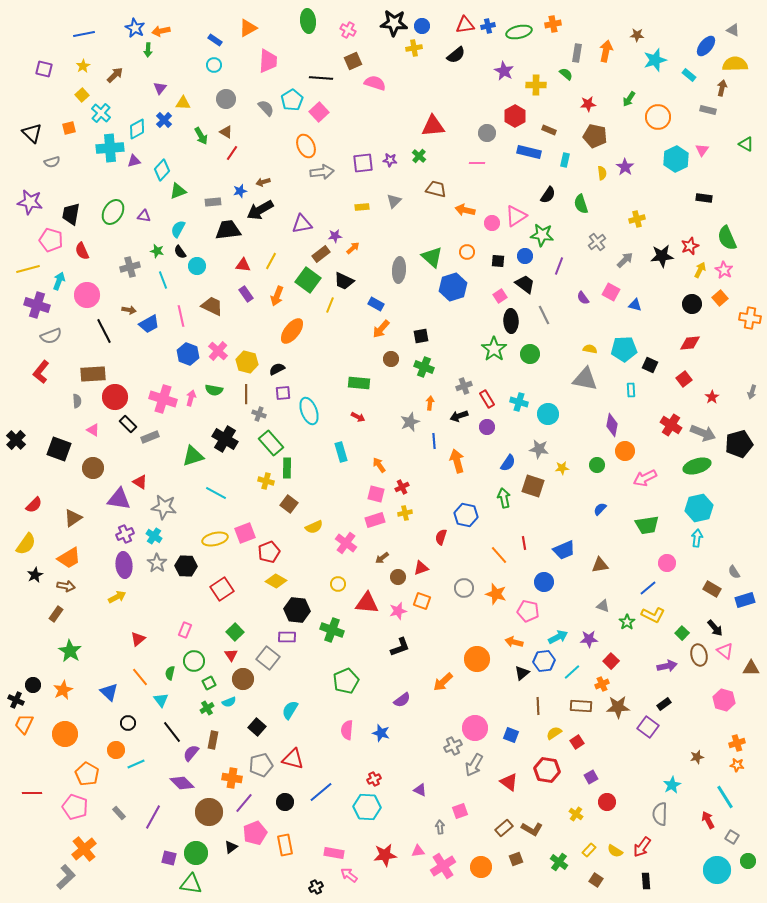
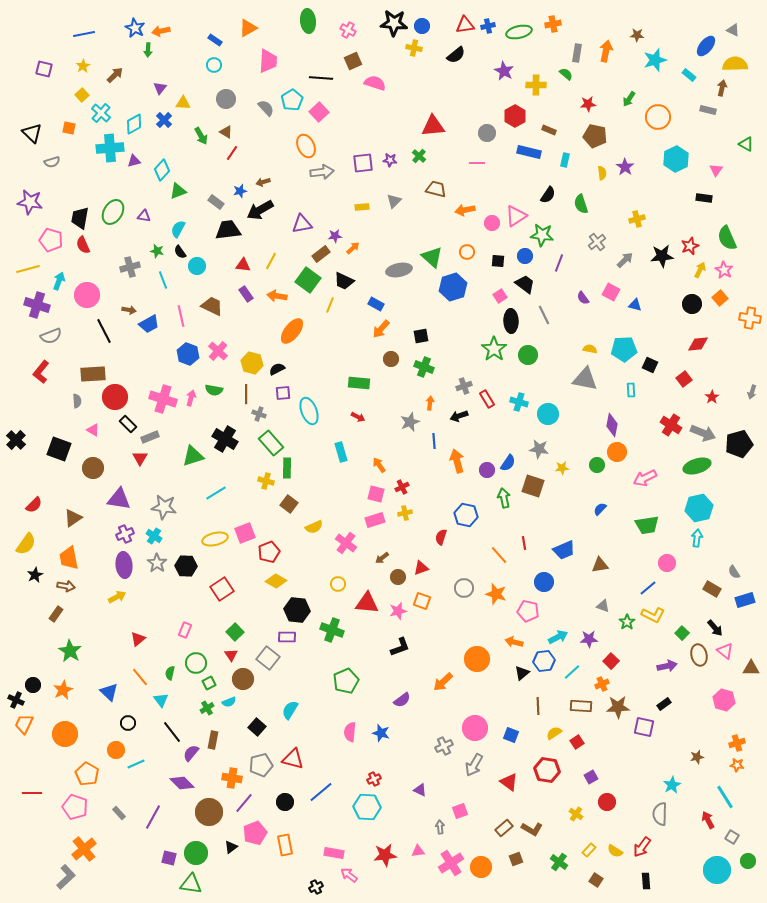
yellow cross at (414, 48): rotated 21 degrees clockwise
orange square at (69, 128): rotated 24 degrees clockwise
cyan diamond at (137, 129): moved 3 px left, 5 px up
pink triangle at (702, 150): moved 14 px right, 20 px down
gray rectangle at (213, 202): moved 3 px right; rotated 42 degrees clockwise
orange arrow at (465, 210): rotated 24 degrees counterclockwise
black trapezoid at (71, 214): moved 9 px right, 4 px down
red semicircle at (82, 251): moved 1 px right, 6 px up
purple line at (559, 266): moved 3 px up
gray ellipse at (399, 270): rotated 75 degrees clockwise
orange arrow at (277, 296): rotated 78 degrees clockwise
red diamond at (690, 343): moved 8 px right, 1 px down
green circle at (530, 354): moved 2 px left, 1 px down
yellow hexagon at (247, 362): moved 5 px right, 1 px down
purple circle at (487, 427): moved 43 px down
orange circle at (625, 451): moved 8 px left, 1 px down
red triangle at (140, 482): moved 24 px up; rotated 28 degrees clockwise
cyan line at (216, 493): rotated 60 degrees counterclockwise
orange trapezoid at (69, 558): rotated 110 degrees clockwise
green circle at (194, 661): moved 2 px right, 2 px down
purple square at (648, 727): moved 4 px left; rotated 25 degrees counterclockwise
pink semicircle at (347, 730): moved 3 px right, 2 px down
gray cross at (453, 746): moved 9 px left
pink cross at (443, 866): moved 8 px right, 3 px up
